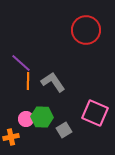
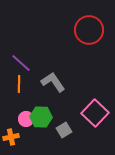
red circle: moved 3 px right
orange line: moved 9 px left, 3 px down
pink square: rotated 20 degrees clockwise
green hexagon: moved 1 px left
